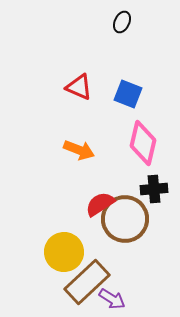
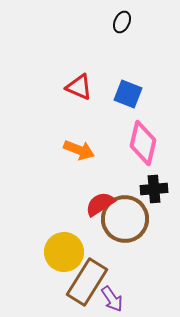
brown rectangle: rotated 15 degrees counterclockwise
purple arrow: rotated 24 degrees clockwise
